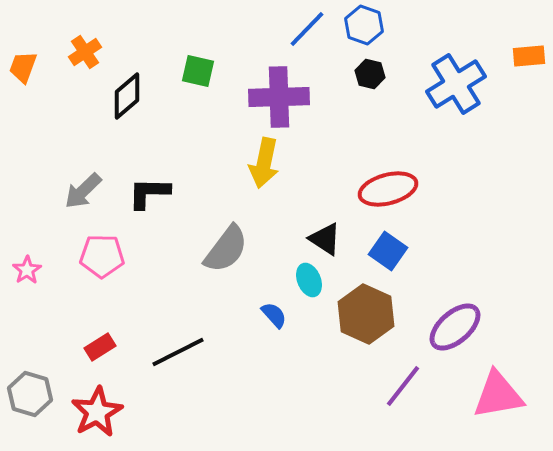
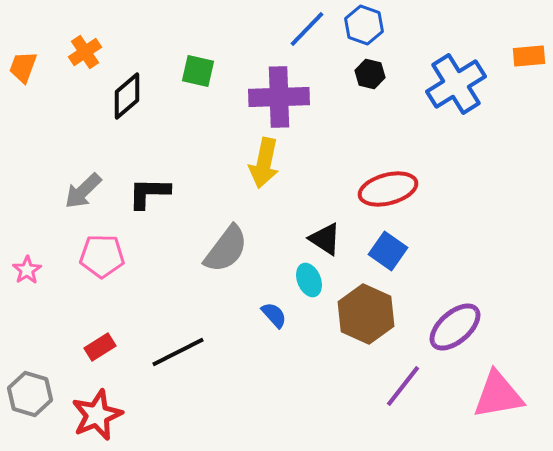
red star: moved 3 px down; rotated 6 degrees clockwise
